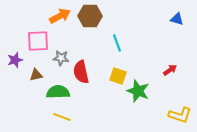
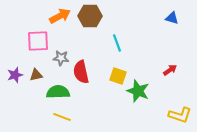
blue triangle: moved 5 px left, 1 px up
purple star: moved 15 px down
